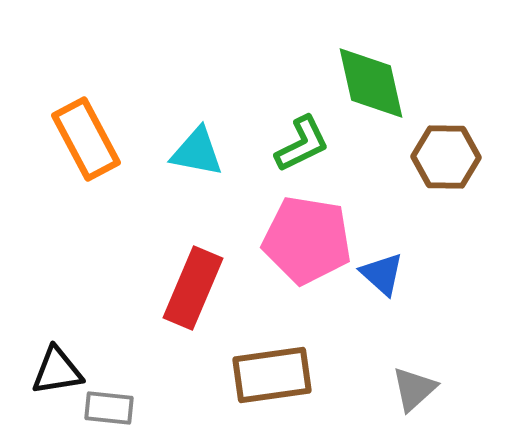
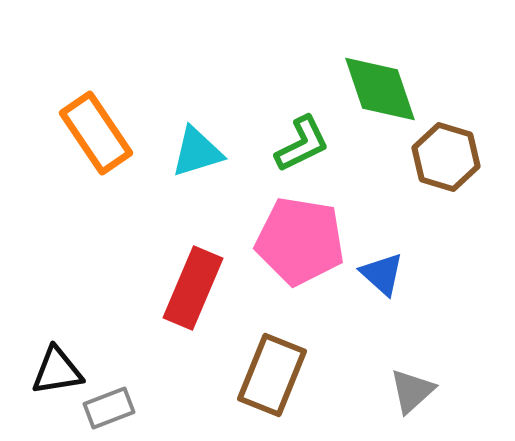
green diamond: moved 9 px right, 6 px down; rotated 6 degrees counterclockwise
orange rectangle: moved 10 px right, 6 px up; rotated 6 degrees counterclockwise
cyan triangle: rotated 28 degrees counterclockwise
brown hexagon: rotated 16 degrees clockwise
pink pentagon: moved 7 px left, 1 px down
brown rectangle: rotated 60 degrees counterclockwise
gray triangle: moved 2 px left, 2 px down
gray rectangle: rotated 27 degrees counterclockwise
